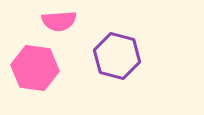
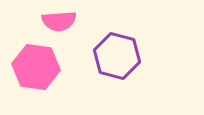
pink hexagon: moved 1 px right, 1 px up
